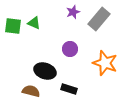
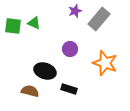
purple star: moved 2 px right, 1 px up
brown semicircle: moved 1 px left
